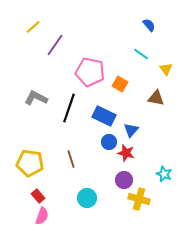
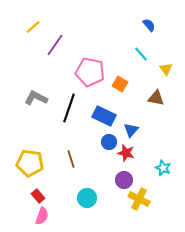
cyan line: rotated 14 degrees clockwise
cyan star: moved 1 px left, 6 px up
yellow cross: rotated 10 degrees clockwise
